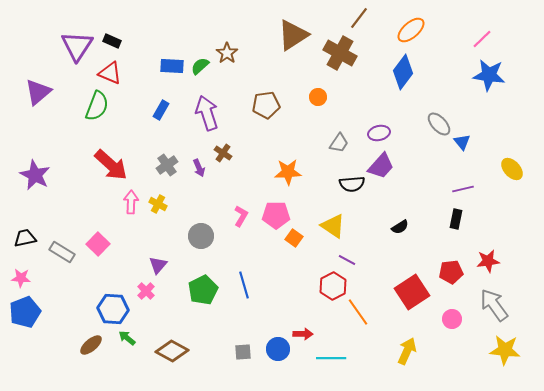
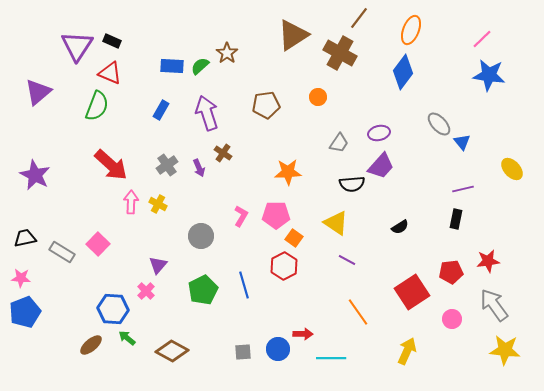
orange ellipse at (411, 30): rotated 28 degrees counterclockwise
yellow triangle at (333, 226): moved 3 px right, 3 px up
red hexagon at (333, 286): moved 49 px left, 20 px up
